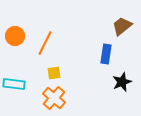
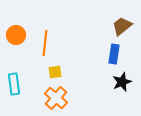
orange circle: moved 1 px right, 1 px up
orange line: rotated 20 degrees counterclockwise
blue rectangle: moved 8 px right
yellow square: moved 1 px right, 1 px up
cyan rectangle: rotated 75 degrees clockwise
orange cross: moved 2 px right
